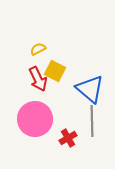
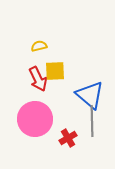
yellow semicircle: moved 1 px right, 3 px up; rotated 14 degrees clockwise
yellow square: rotated 30 degrees counterclockwise
blue triangle: moved 6 px down
